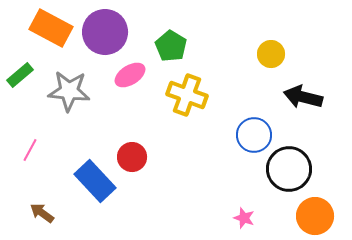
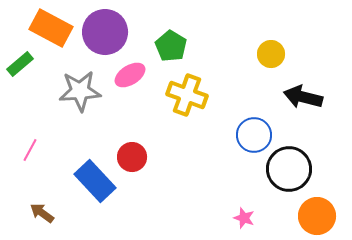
green rectangle: moved 11 px up
gray star: moved 11 px right; rotated 9 degrees counterclockwise
orange circle: moved 2 px right
